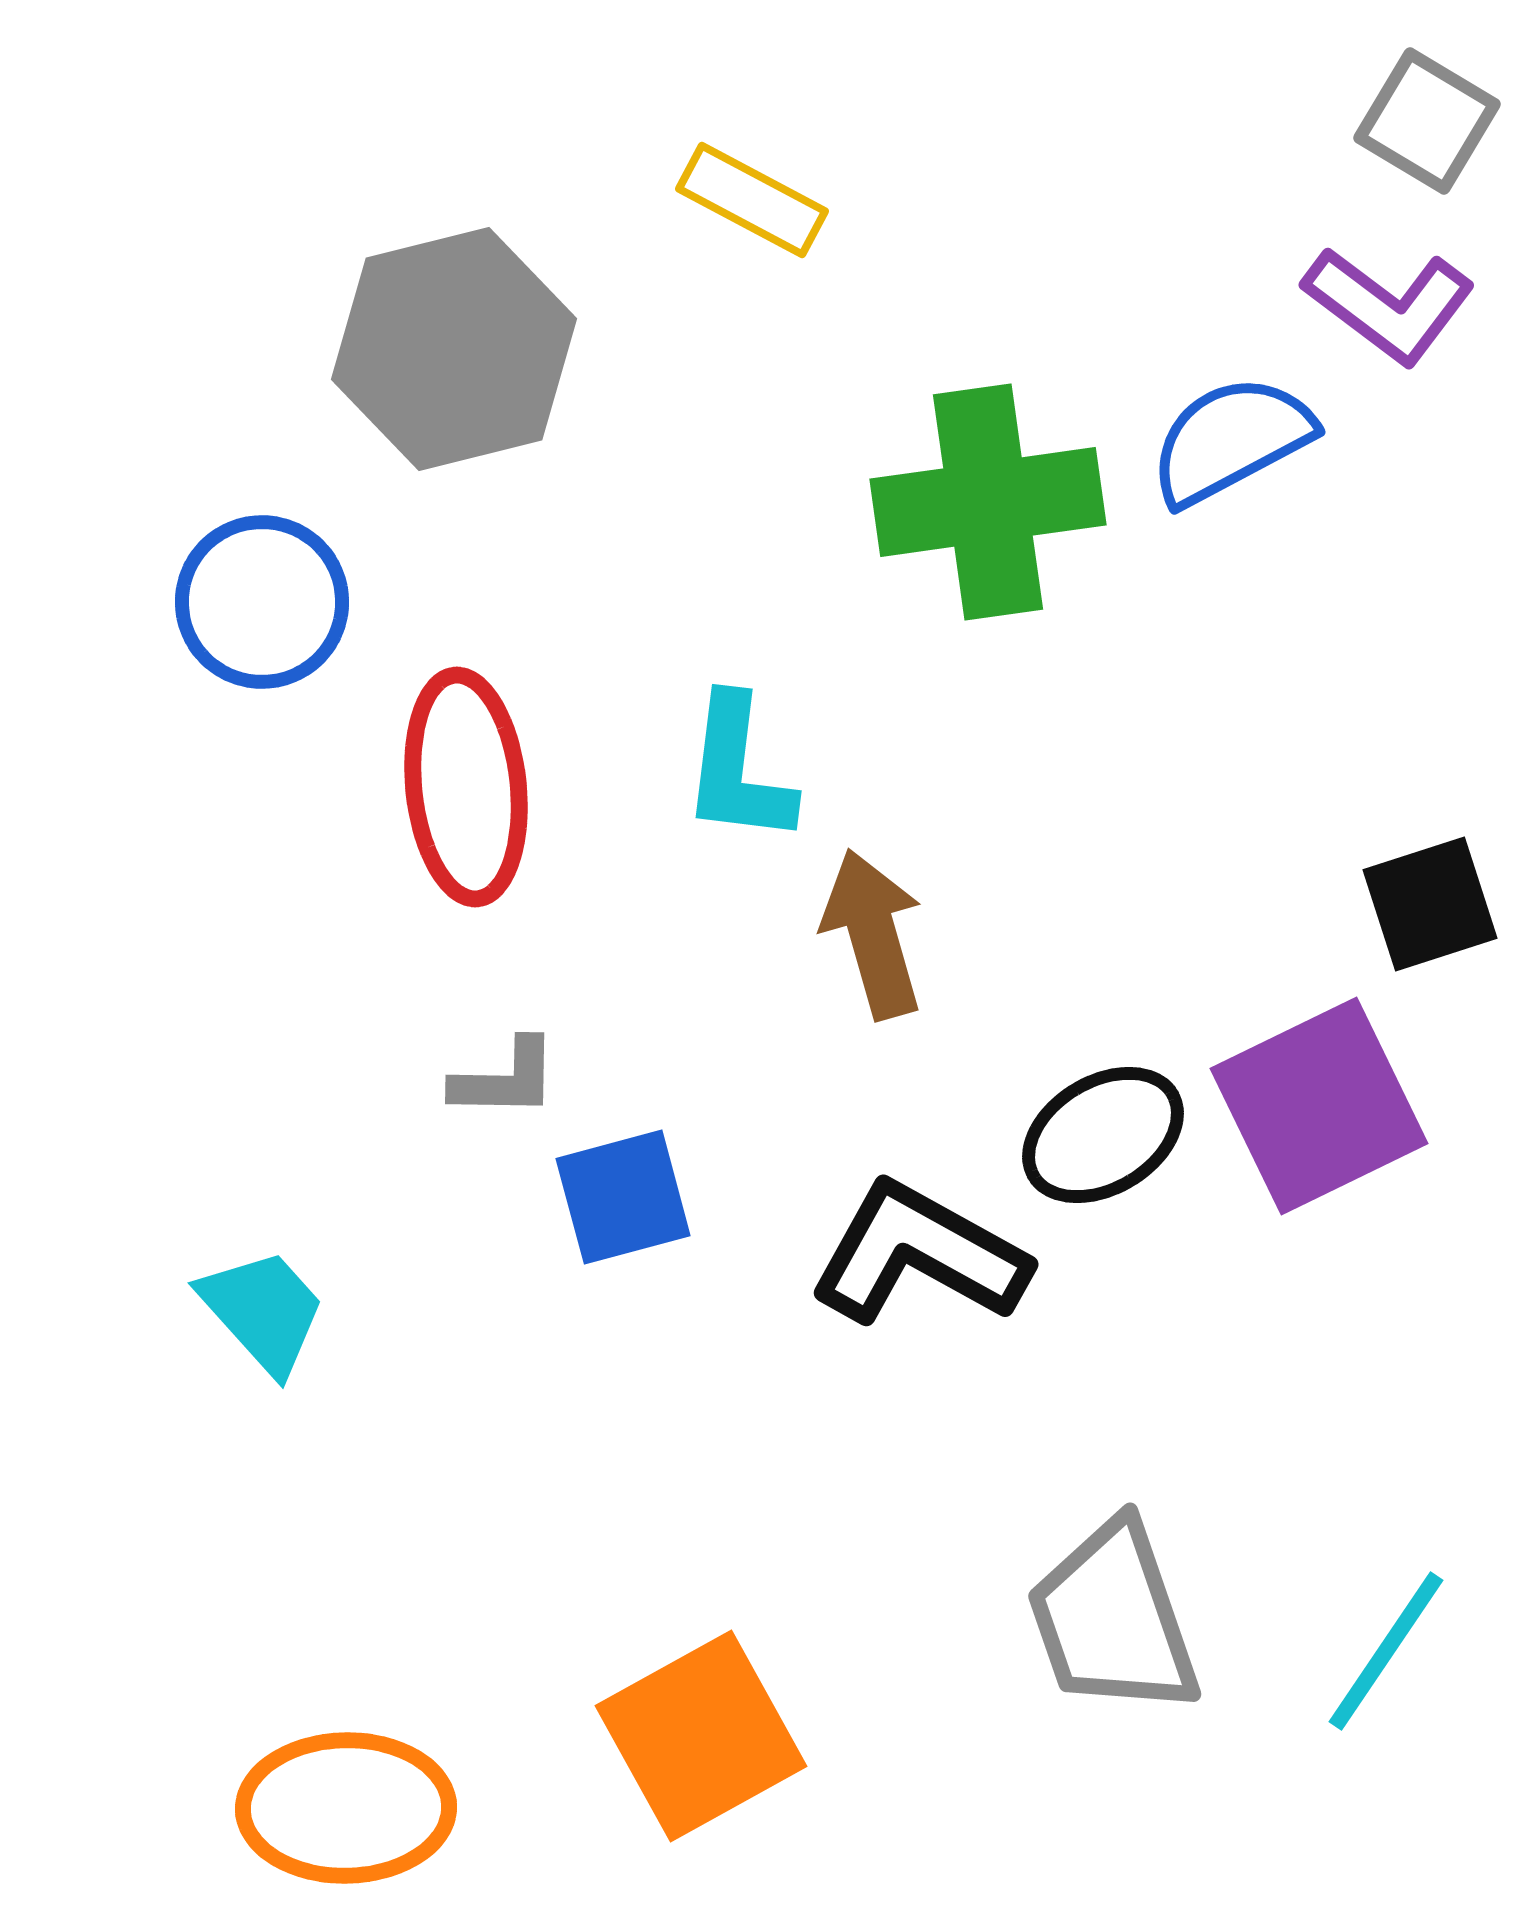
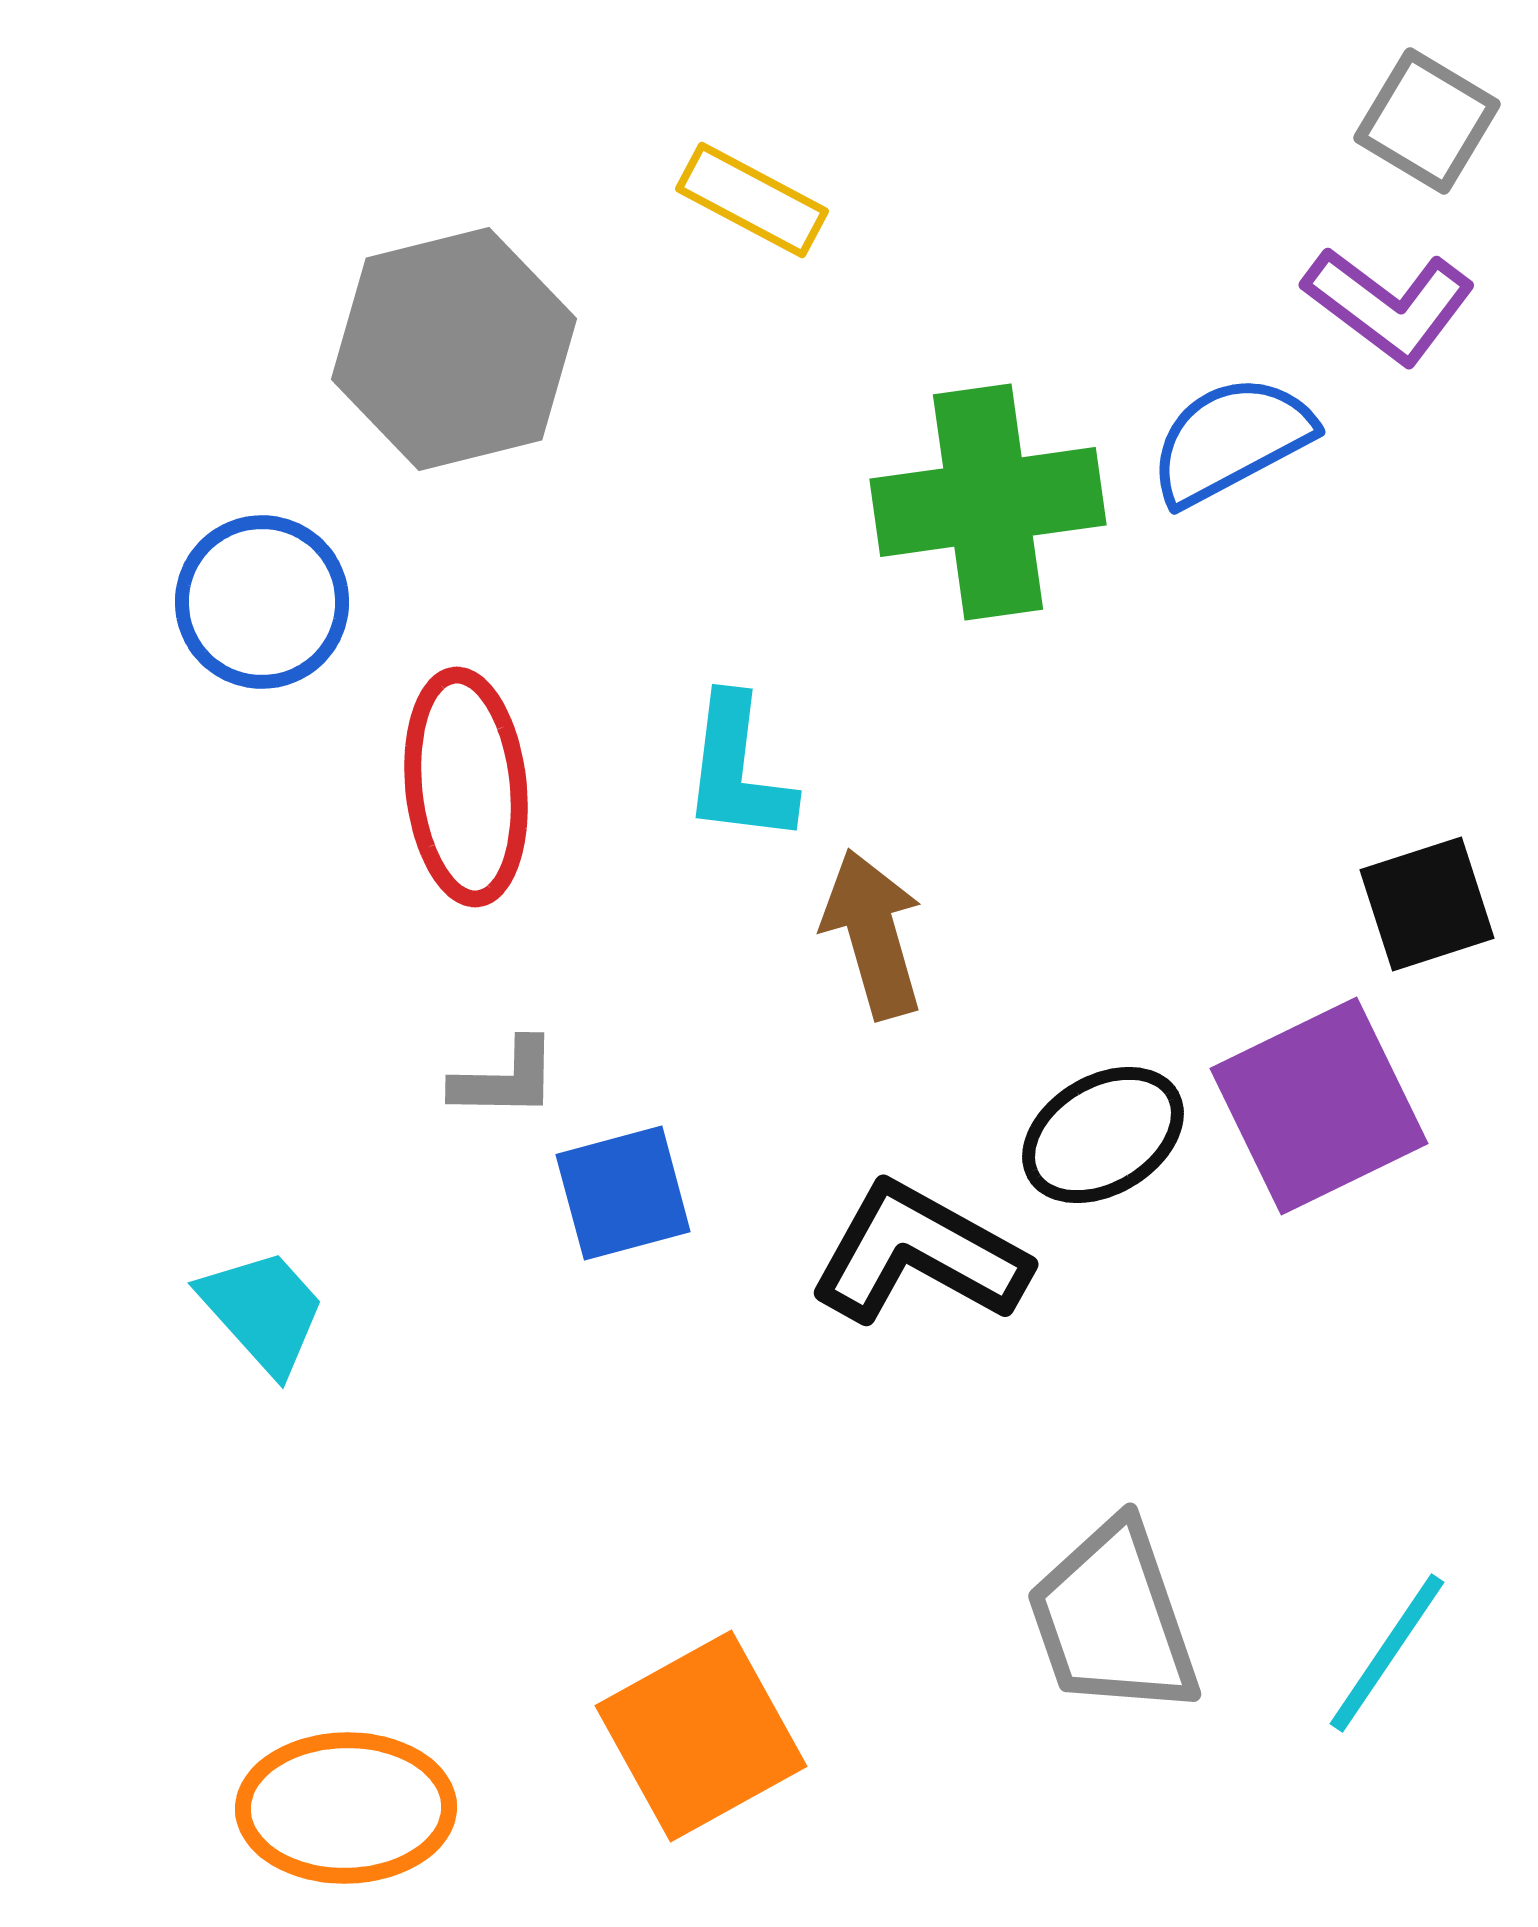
black square: moved 3 px left
blue square: moved 4 px up
cyan line: moved 1 px right, 2 px down
